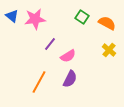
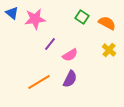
blue triangle: moved 3 px up
pink semicircle: moved 2 px right, 1 px up
orange line: rotated 30 degrees clockwise
